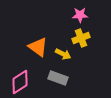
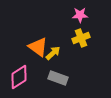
yellow arrow: moved 10 px left, 1 px up; rotated 70 degrees counterclockwise
pink diamond: moved 1 px left, 5 px up
